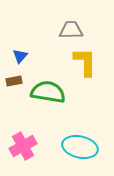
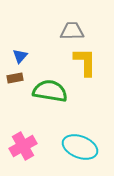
gray trapezoid: moved 1 px right, 1 px down
brown rectangle: moved 1 px right, 3 px up
green semicircle: moved 2 px right, 1 px up
cyan ellipse: rotated 8 degrees clockwise
